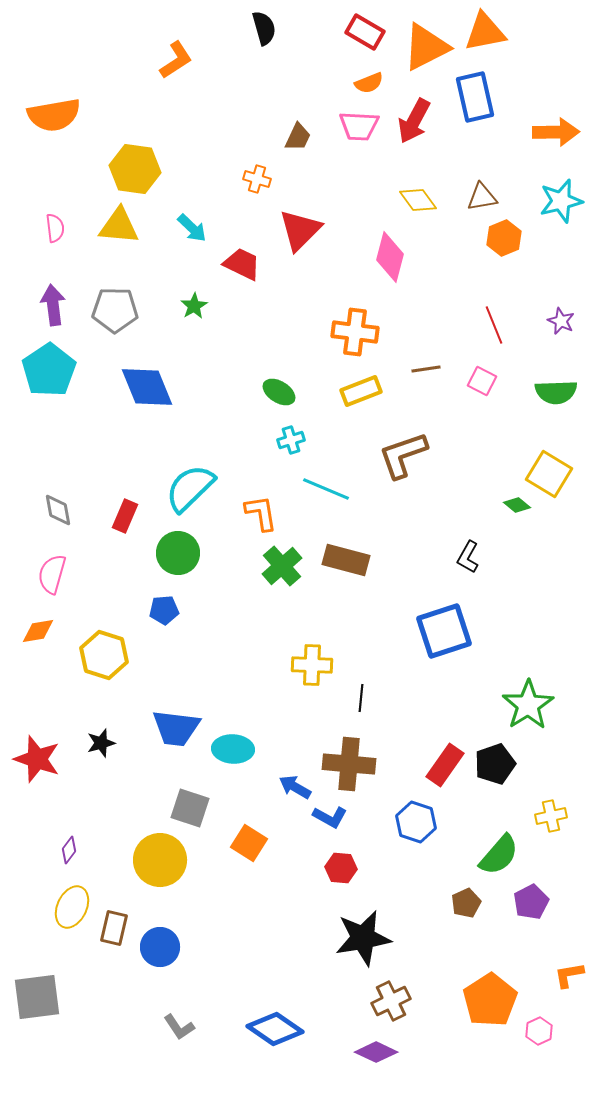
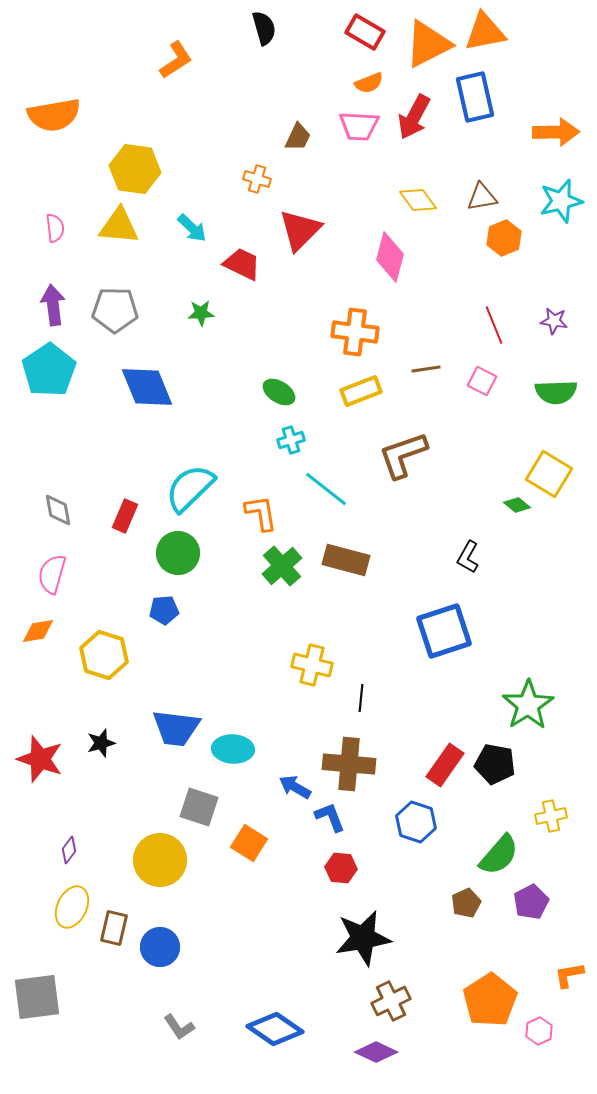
orange triangle at (426, 47): moved 2 px right, 3 px up
red arrow at (414, 121): moved 4 px up
green star at (194, 306): moved 7 px right, 7 px down; rotated 28 degrees clockwise
purple star at (561, 321): moved 7 px left; rotated 16 degrees counterclockwise
cyan line at (326, 489): rotated 15 degrees clockwise
yellow cross at (312, 665): rotated 12 degrees clockwise
red star at (37, 759): moved 3 px right
black pentagon at (495, 764): rotated 30 degrees clockwise
gray square at (190, 808): moved 9 px right, 1 px up
blue L-shape at (330, 817): rotated 140 degrees counterclockwise
